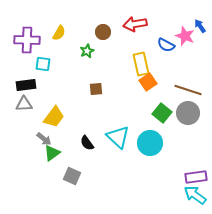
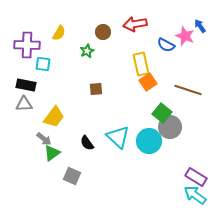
purple cross: moved 5 px down
black rectangle: rotated 18 degrees clockwise
gray circle: moved 18 px left, 14 px down
cyan circle: moved 1 px left, 2 px up
purple rectangle: rotated 40 degrees clockwise
